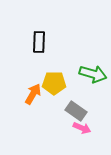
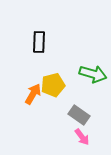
yellow pentagon: moved 1 px left, 2 px down; rotated 15 degrees counterclockwise
gray rectangle: moved 3 px right, 4 px down
pink arrow: moved 9 px down; rotated 30 degrees clockwise
